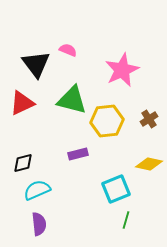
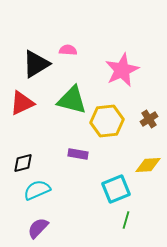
pink semicircle: rotated 18 degrees counterclockwise
black triangle: rotated 36 degrees clockwise
purple rectangle: rotated 24 degrees clockwise
yellow diamond: moved 1 px left, 1 px down; rotated 16 degrees counterclockwise
purple semicircle: moved 1 px left, 4 px down; rotated 130 degrees counterclockwise
